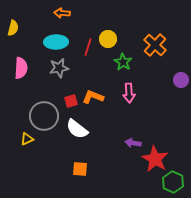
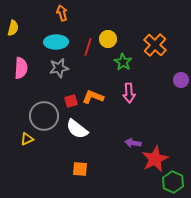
orange arrow: rotated 70 degrees clockwise
red star: rotated 16 degrees clockwise
